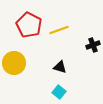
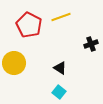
yellow line: moved 2 px right, 13 px up
black cross: moved 2 px left, 1 px up
black triangle: moved 1 px down; rotated 16 degrees clockwise
